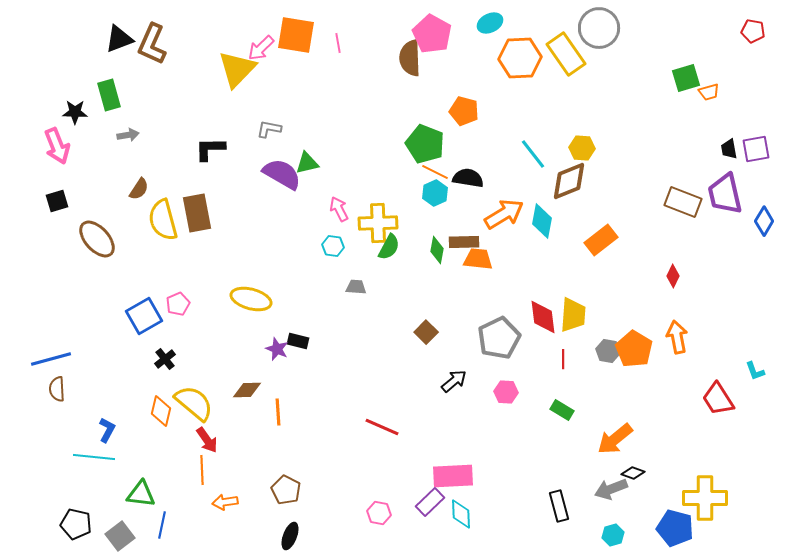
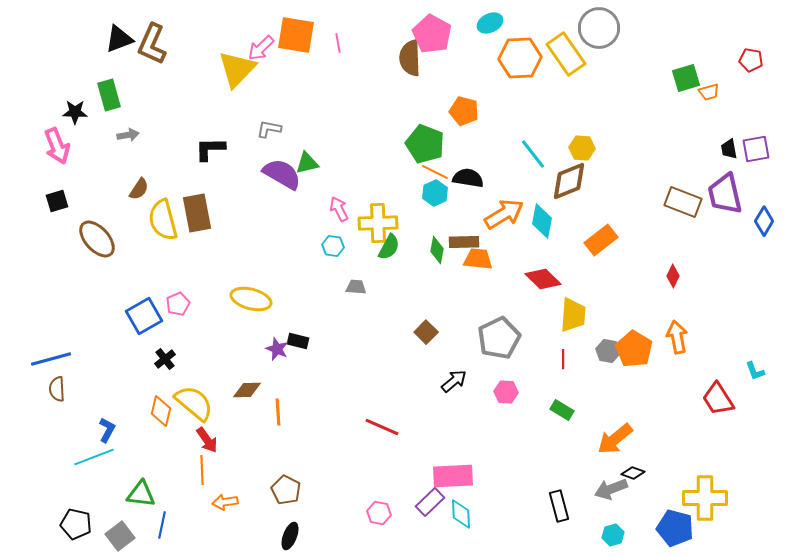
red pentagon at (753, 31): moved 2 px left, 29 px down
red diamond at (543, 317): moved 38 px up; rotated 39 degrees counterclockwise
cyan line at (94, 457): rotated 27 degrees counterclockwise
